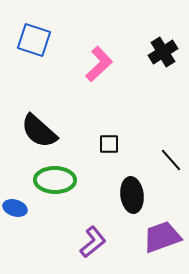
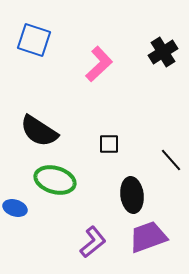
black semicircle: rotated 9 degrees counterclockwise
green ellipse: rotated 15 degrees clockwise
purple trapezoid: moved 14 px left
